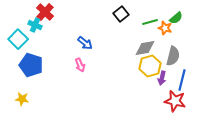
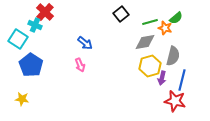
cyan square: rotated 12 degrees counterclockwise
gray diamond: moved 6 px up
blue pentagon: rotated 15 degrees clockwise
